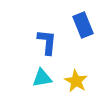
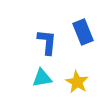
blue rectangle: moved 7 px down
yellow star: moved 1 px right, 1 px down
